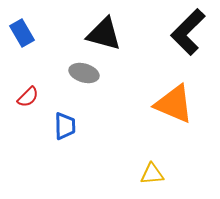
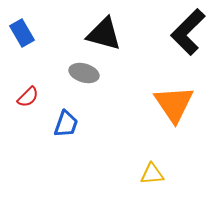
orange triangle: rotated 33 degrees clockwise
blue trapezoid: moved 1 px right, 2 px up; rotated 20 degrees clockwise
